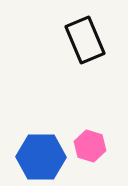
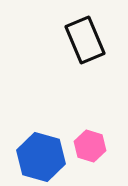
blue hexagon: rotated 15 degrees clockwise
